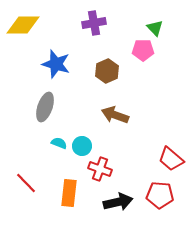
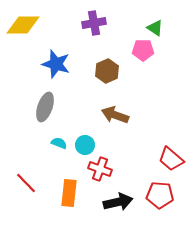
green triangle: rotated 12 degrees counterclockwise
cyan circle: moved 3 px right, 1 px up
